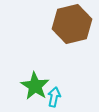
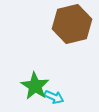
cyan arrow: rotated 102 degrees clockwise
